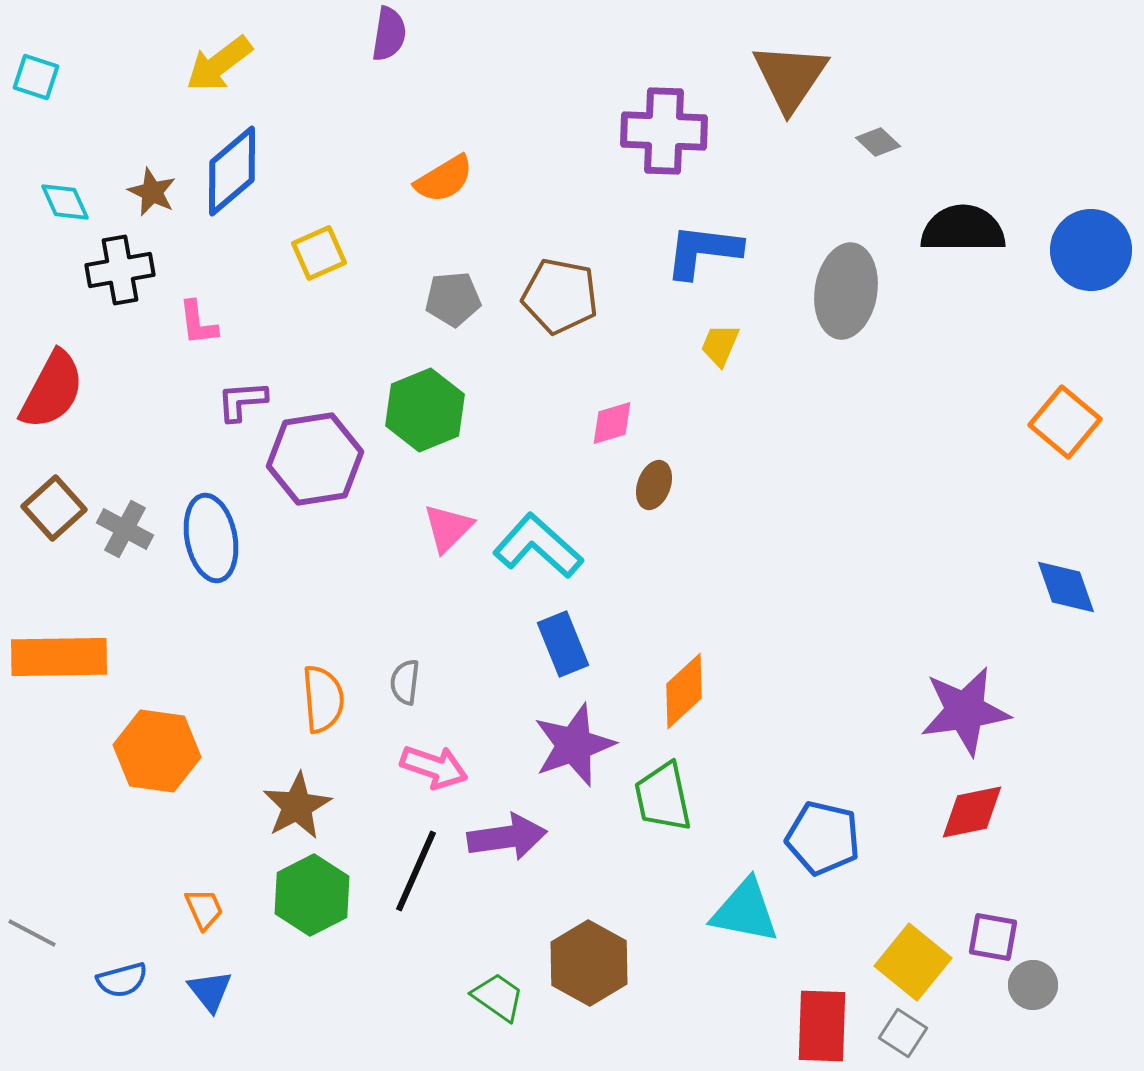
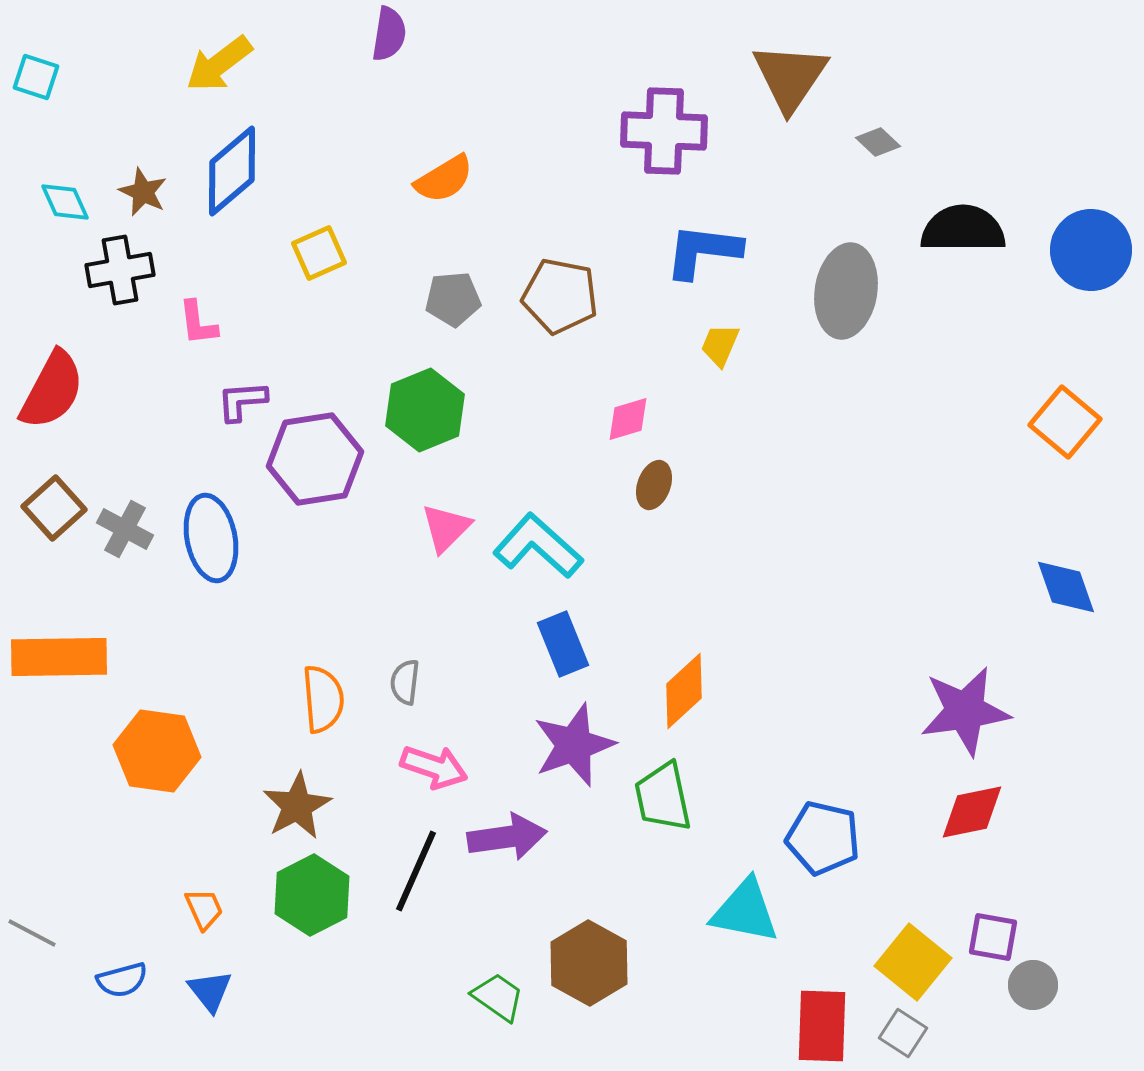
brown star at (152, 192): moved 9 px left
pink diamond at (612, 423): moved 16 px right, 4 px up
pink triangle at (448, 528): moved 2 px left
